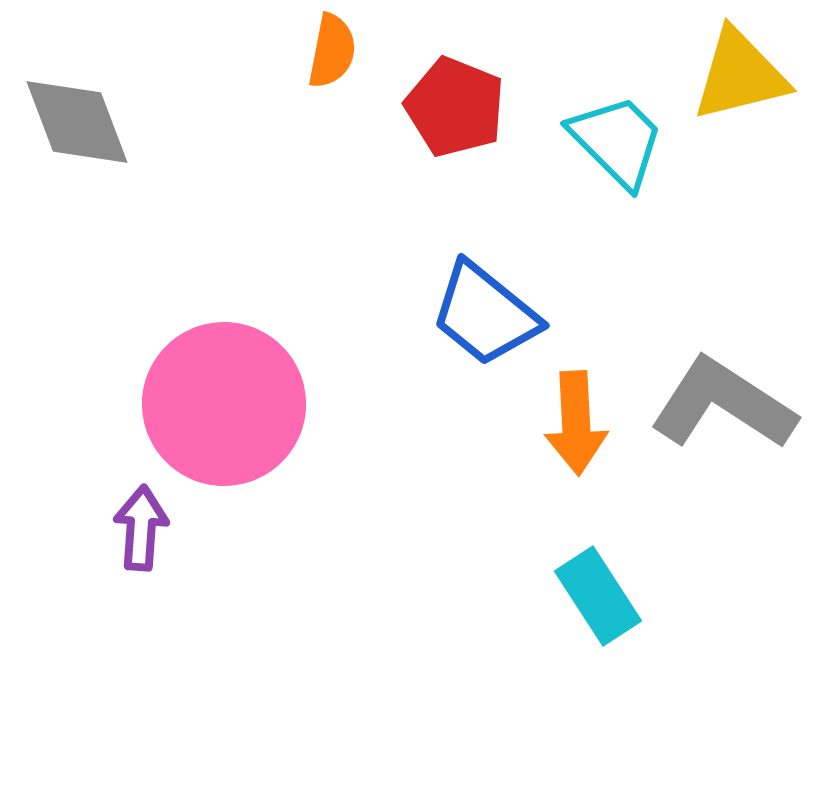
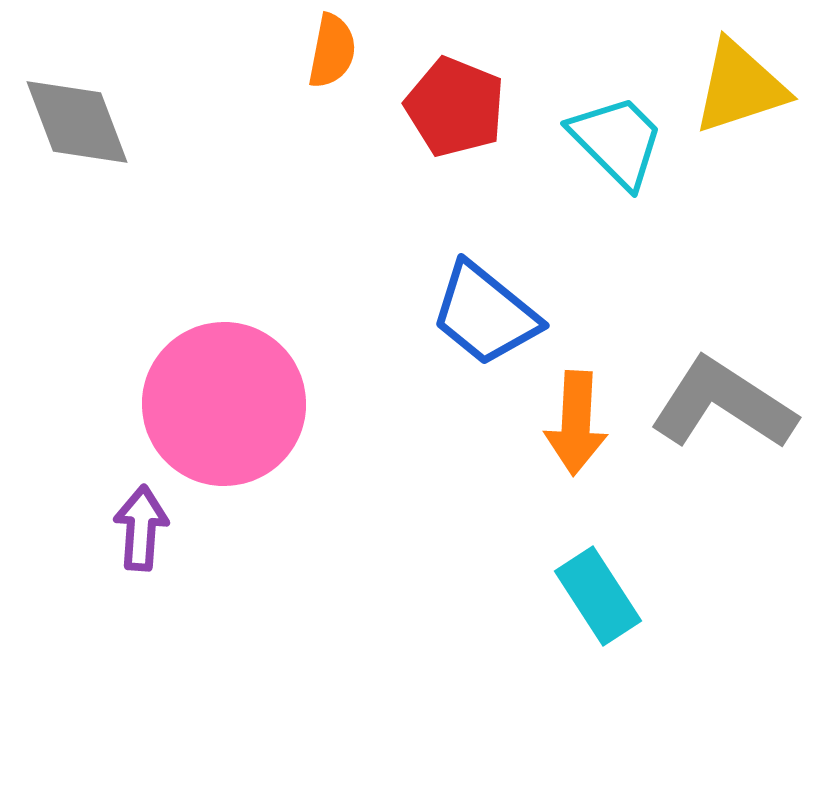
yellow triangle: moved 12 px down; rotated 4 degrees counterclockwise
orange arrow: rotated 6 degrees clockwise
